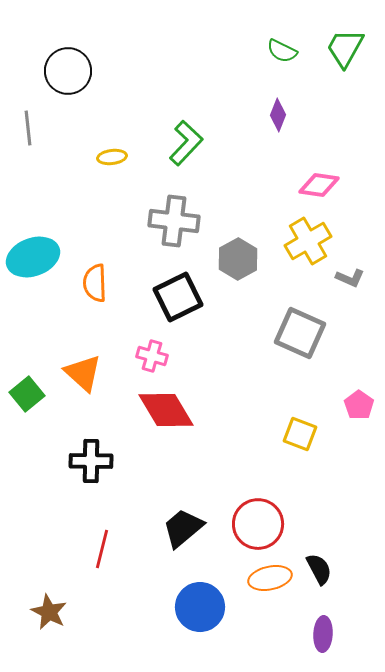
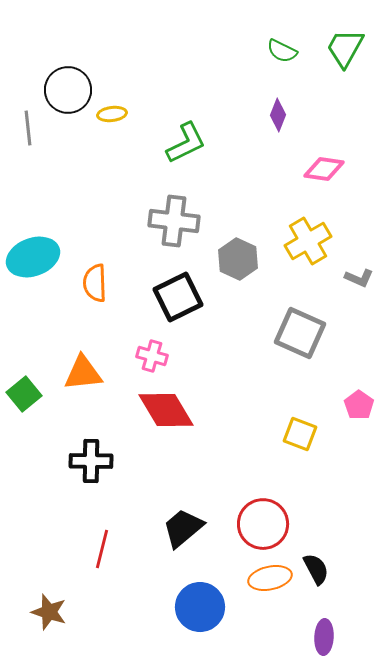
black circle: moved 19 px down
green L-shape: rotated 21 degrees clockwise
yellow ellipse: moved 43 px up
pink diamond: moved 5 px right, 16 px up
gray hexagon: rotated 6 degrees counterclockwise
gray L-shape: moved 9 px right
orange triangle: rotated 48 degrees counterclockwise
green square: moved 3 px left
red circle: moved 5 px right
black semicircle: moved 3 px left
brown star: rotated 9 degrees counterclockwise
purple ellipse: moved 1 px right, 3 px down
